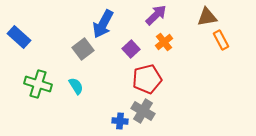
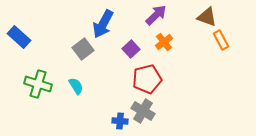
brown triangle: rotated 30 degrees clockwise
